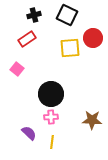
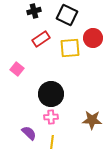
black cross: moved 4 px up
red rectangle: moved 14 px right
